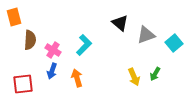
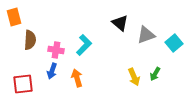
pink cross: moved 3 px right; rotated 21 degrees counterclockwise
